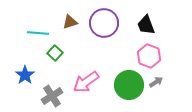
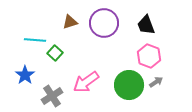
cyan line: moved 3 px left, 7 px down
